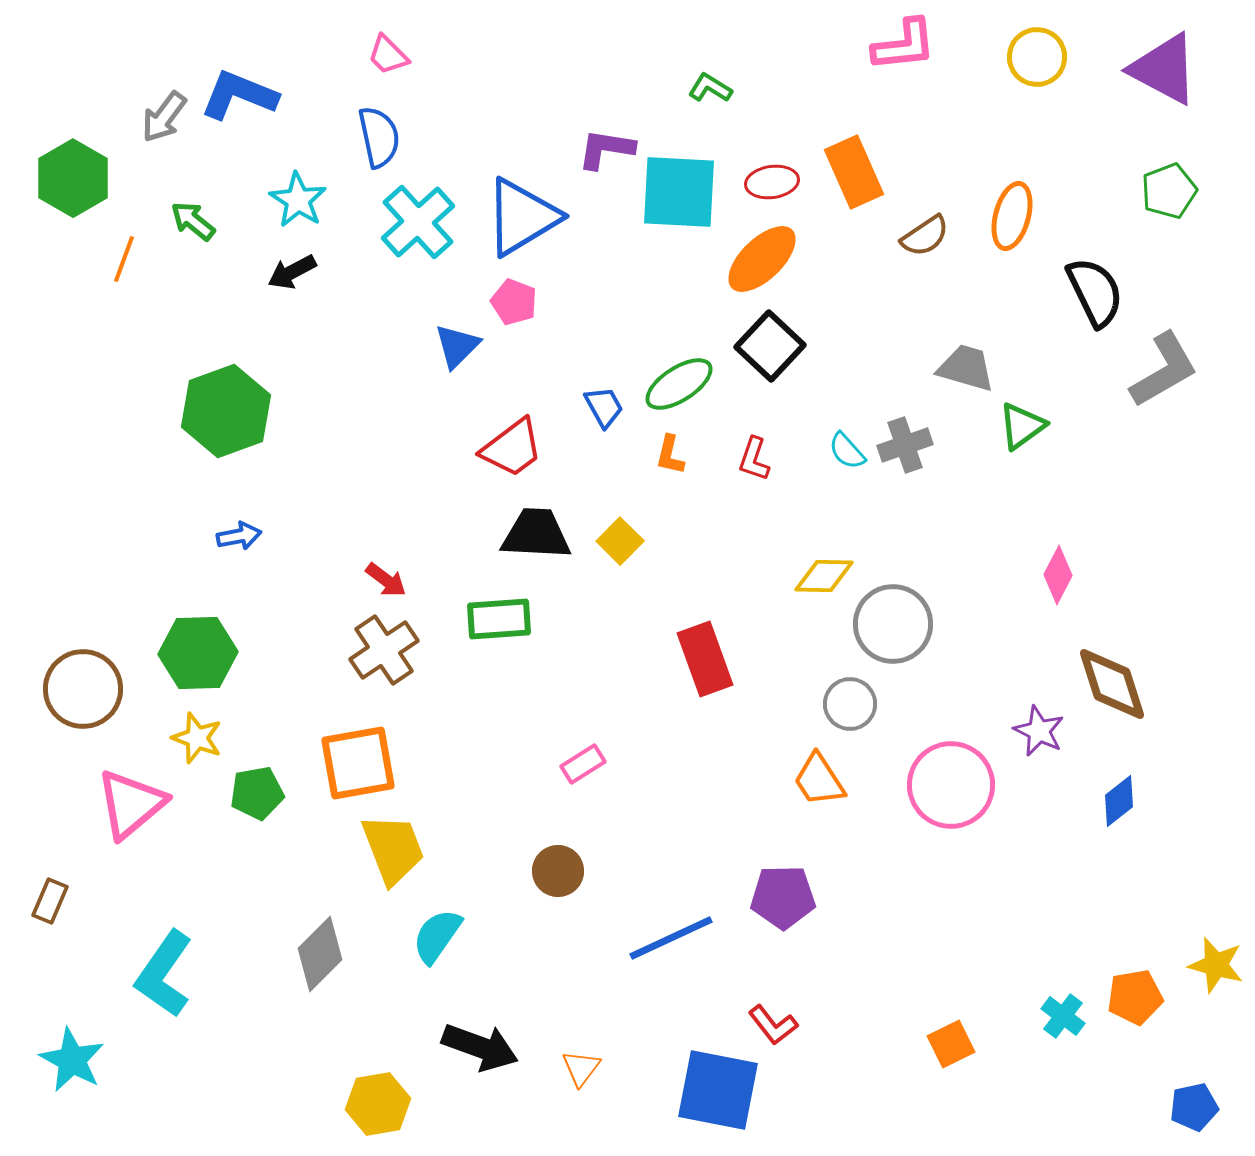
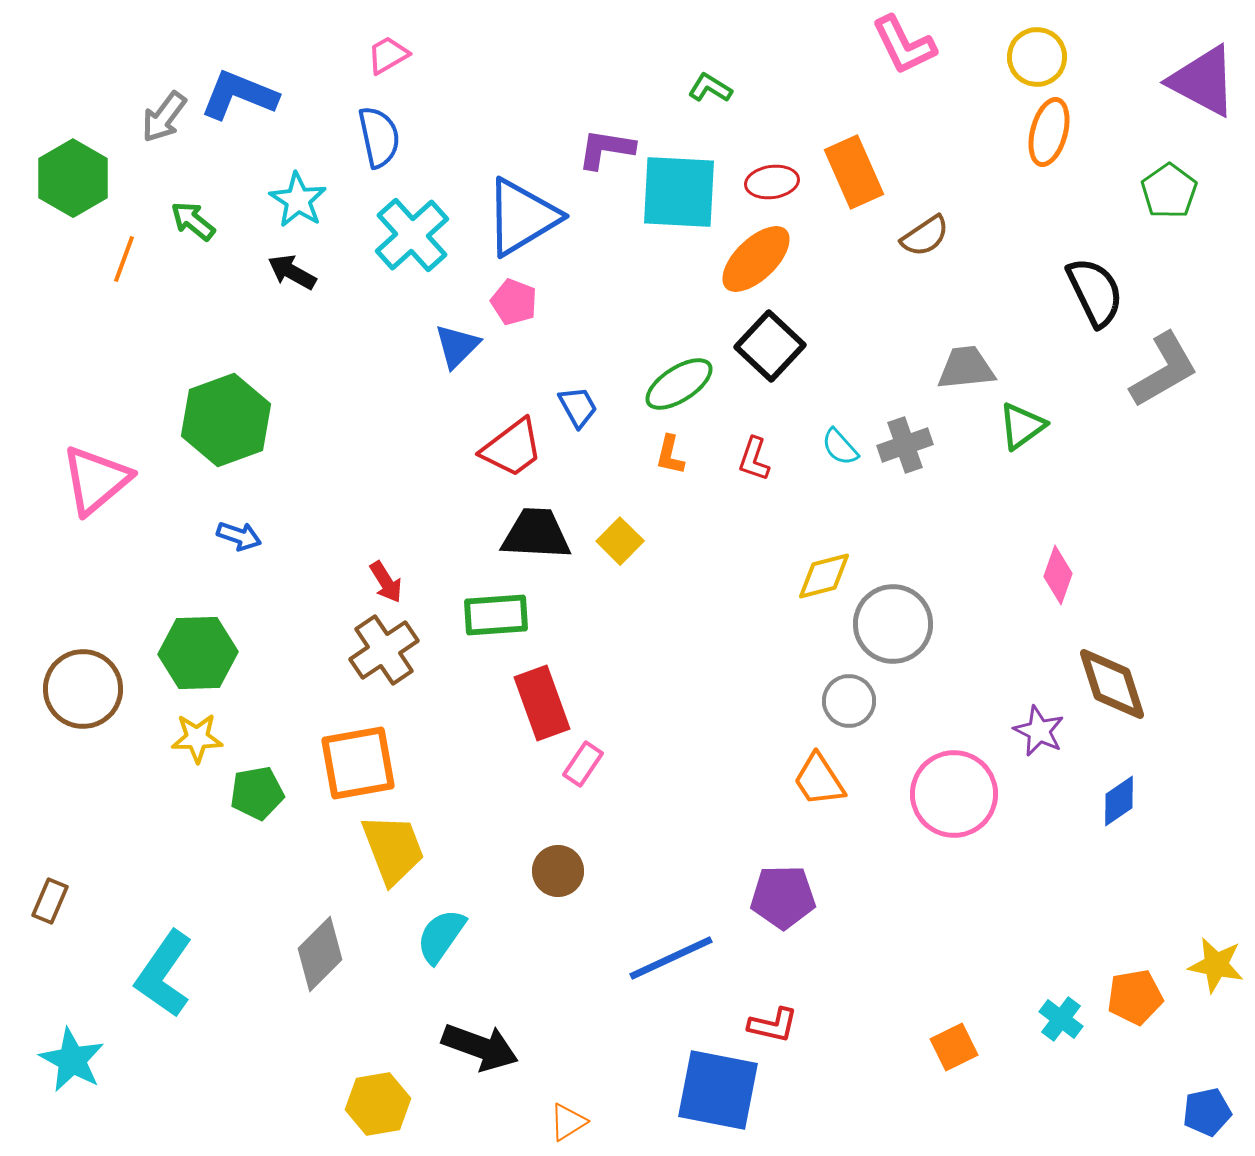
pink L-shape at (904, 45): rotated 70 degrees clockwise
pink trapezoid at (388, 55): rotated 105 degrees clockwise
purple triangle at (1164, 69): moved 39 px right, 12 px down
green pentagon at (1169, 191): rotated 14 degrees counterclockwise
orange ellipse at (1012, 216): moved 37 px right, 84 px up
cyan cross at (418, 222): moved 6 px left, 13 px down
orange ellipse at (762, 259): moved 6 px left
black arrow at (292, 272): rotated 57 degrees clockwise
gray trapezoid at (966, 368): rotated 22 degrees counterclockwise
blue trapezoid at (604, 407): moved 26 px left
green hexagon at (226, 411): moved 9 px down
cyan semicircle at (847, 451): moved 7 px left, 4 px up
blue arrow at (239, 536): rotated 30 degrees clockwise
pink diamond at (1058, 575): rotated 8 degrees counterclockwise
yellow diamond at (824, 576): rotated 16 degrees counterclockwise
red arrow at (386, 580): moved 2 px down; rotated 21 degrees clockwise
green rectangle at (499, 619): moved 3 px left, 4 px up
red rectangle at (705, 659): moved 163 px left, 44 px down
gray circle at (850, 704): moved 1 px left, 3 px up
yellow star at (197, 738): rotated 21 degrees counterclockwise
pink rectangle at (583, 764): rotated 24 degrees counterclockwise
pink circle at (951, 785): moved 3 px right, 9 px down
blue diamond at (1119, 801): rotated 4 degrees clockwise
pink triangle at (131, 804): moved 35 px left, 324 px up
cyan semicircle at (437, 936): moved 4 px right
blue line at (671, 938): moved 20 px down
yellow star at (1216, 965): rotated 4 degrees counterclockwise
cyan cross at (1063, 1016): moved 2 px left, 3 px down
red L-shape at (773, 1025): rotated 39 degrees counterclockwise
orange square at (951, 1044): moved 3 px right, 3 px down
orange triangle at (581, 1068): moved 13 px left, 54 px down; rotated 21 degrees clockwise
blue pentagon at (1194, 1107): moved 13 px right, 5 px down
